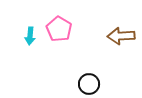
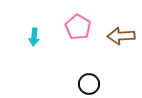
pink pentagon: moved 19 px right, 2 px up
cyan arrow: moved 4 px right, 1 px down
